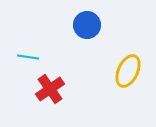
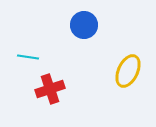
blue circle: moved 3 px left
red cross: rotated 16 degrees clockwise
